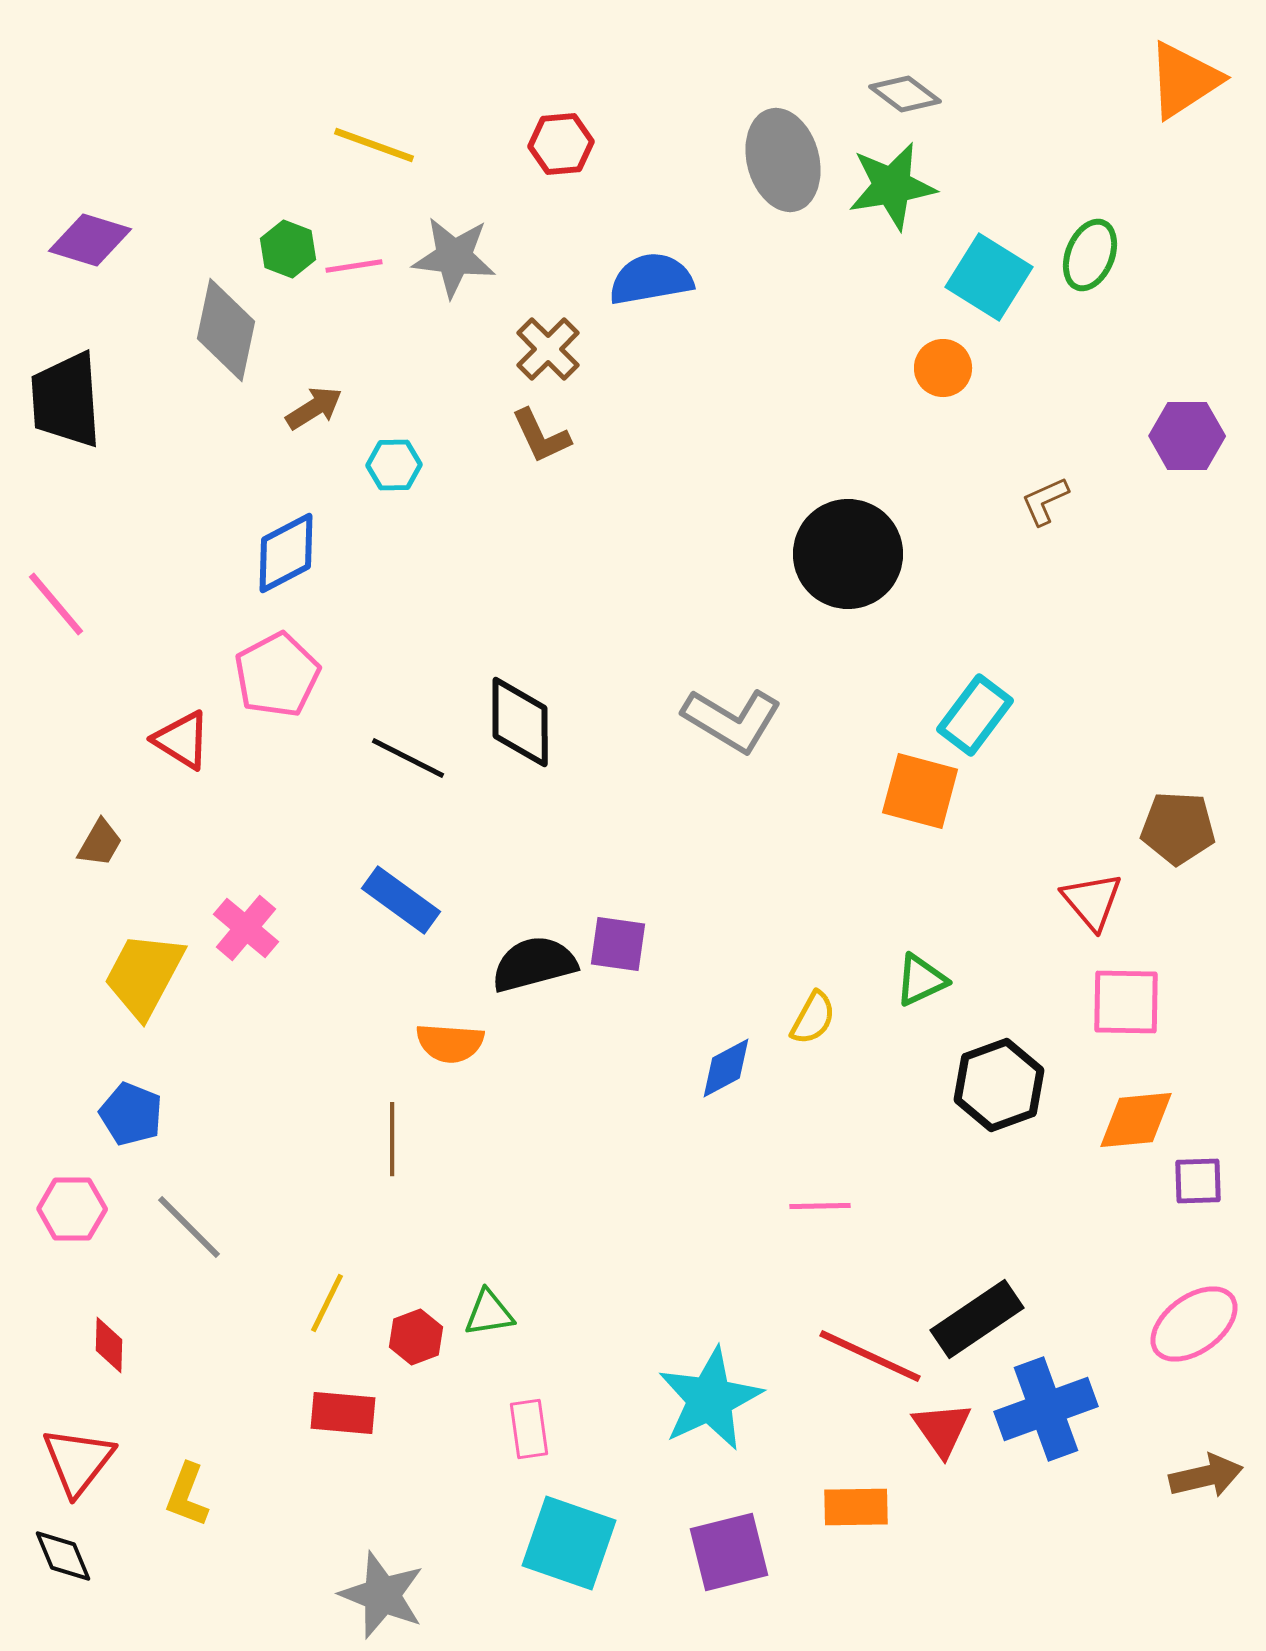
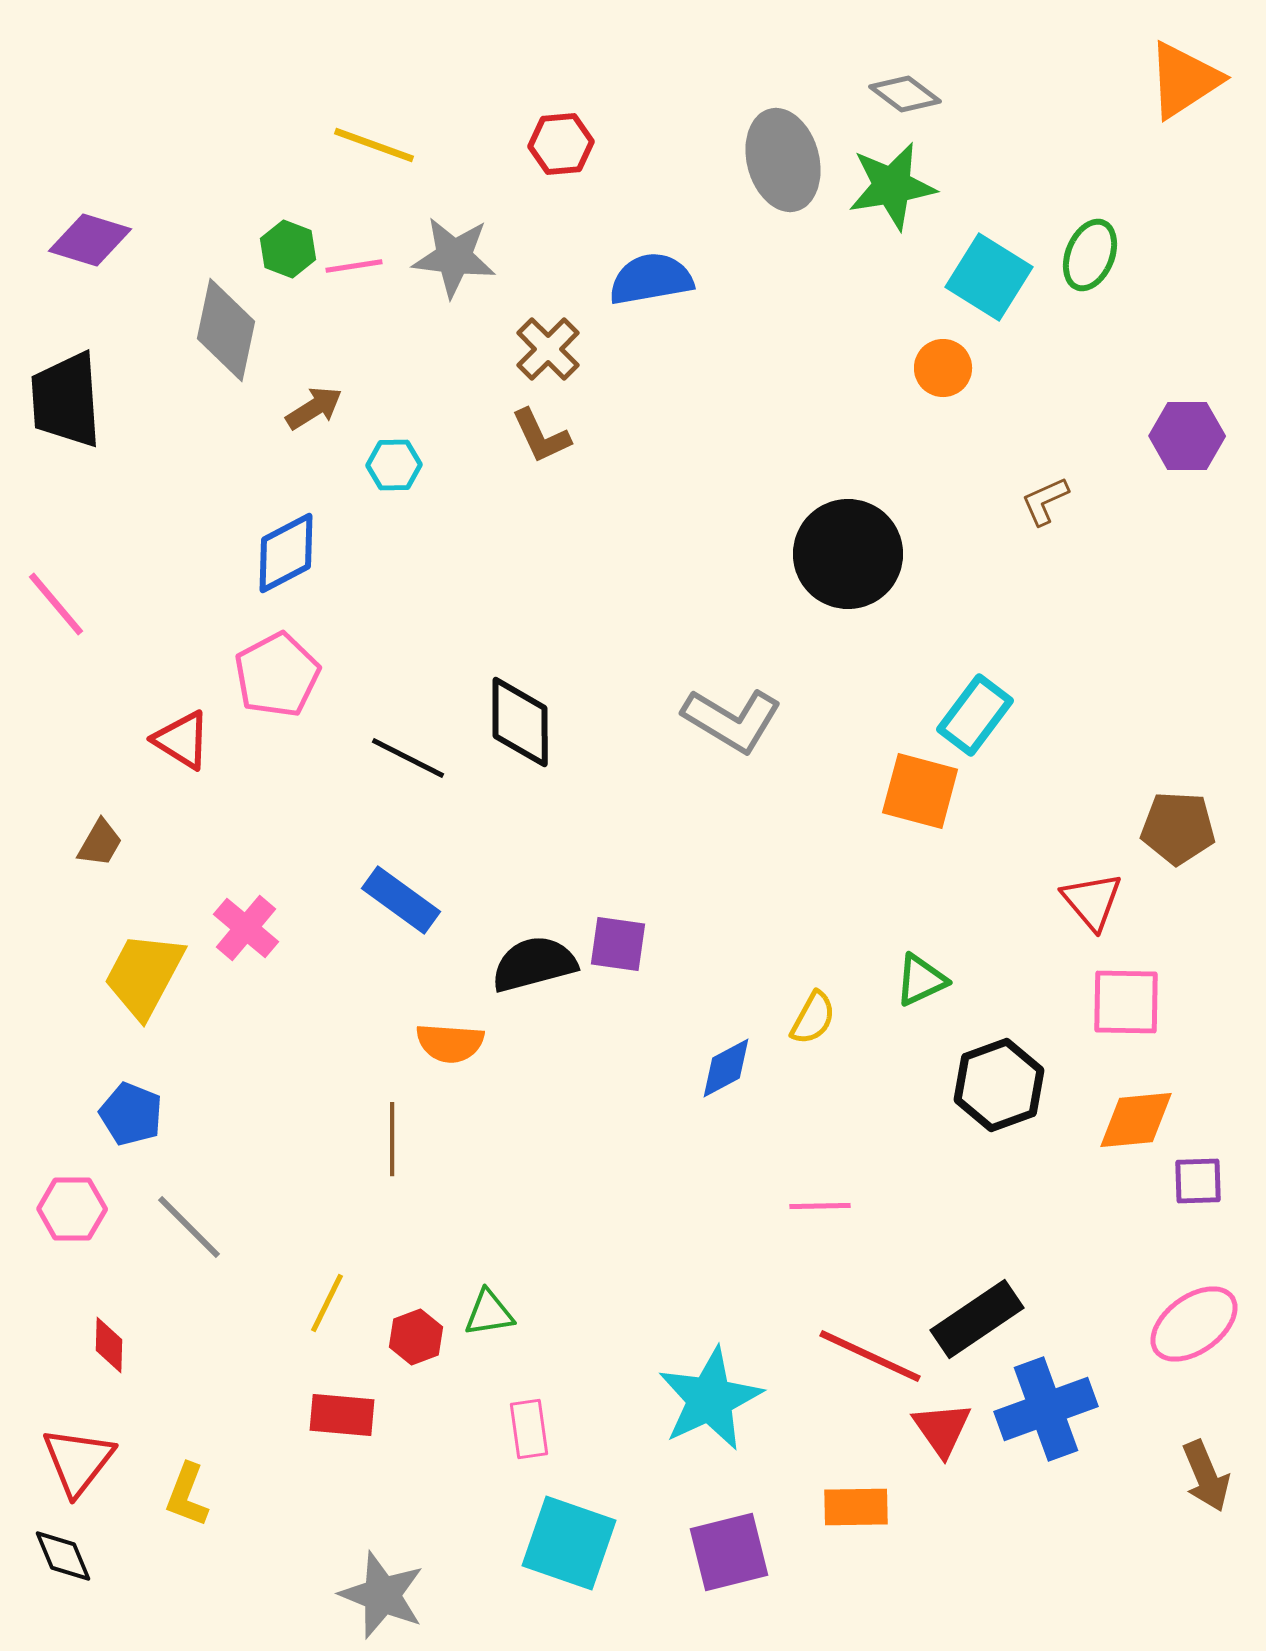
red rectangle at (343, 1413): moved 1 px left, 2 px down
brown arrow at (1206, 1476): rotated 80 degrees clockwise
